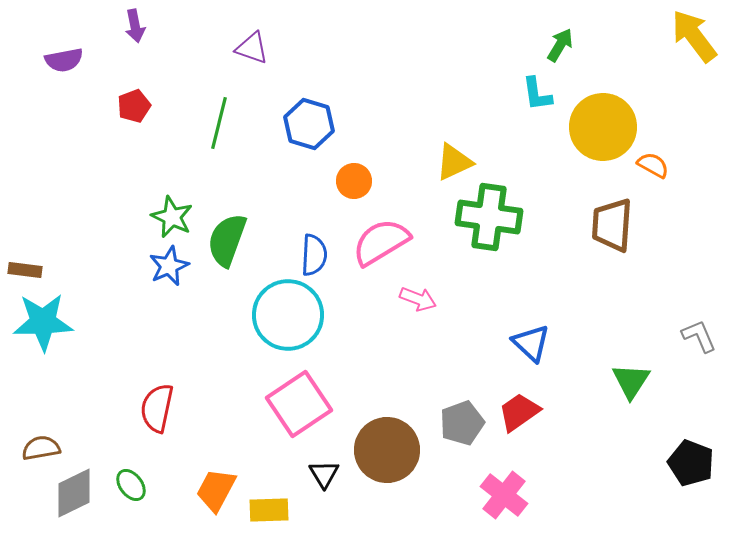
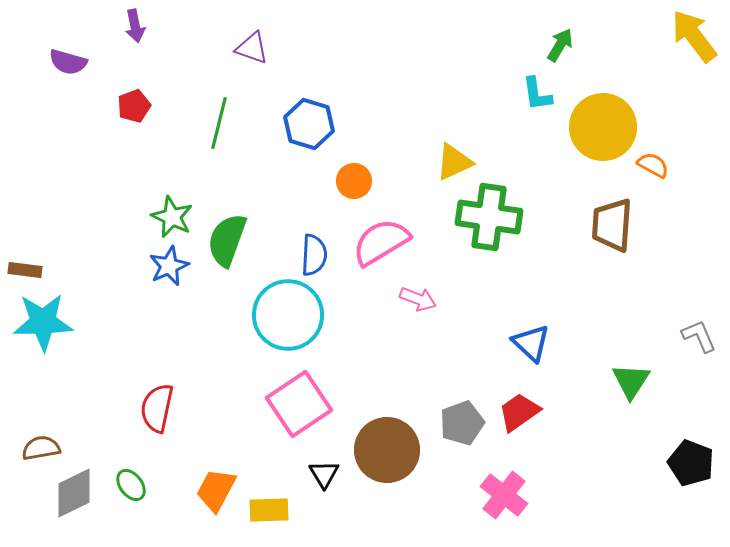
purple semicircle: moved 4 px right, 2 px down; rotated 27 degrees clockwise
